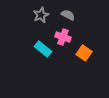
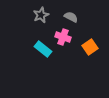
gray semicircle: moved 3 px right, 2 px down
orange square: moved 6 px right, 6 px up; rotated 21 degrees clockwise
